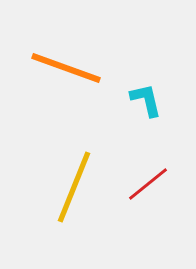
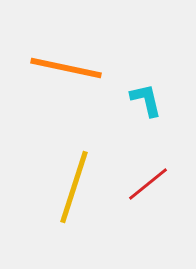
orange line: rotated 8 degrees counterclockwise
yellow line: rotated 4 degrees counterclockwise
